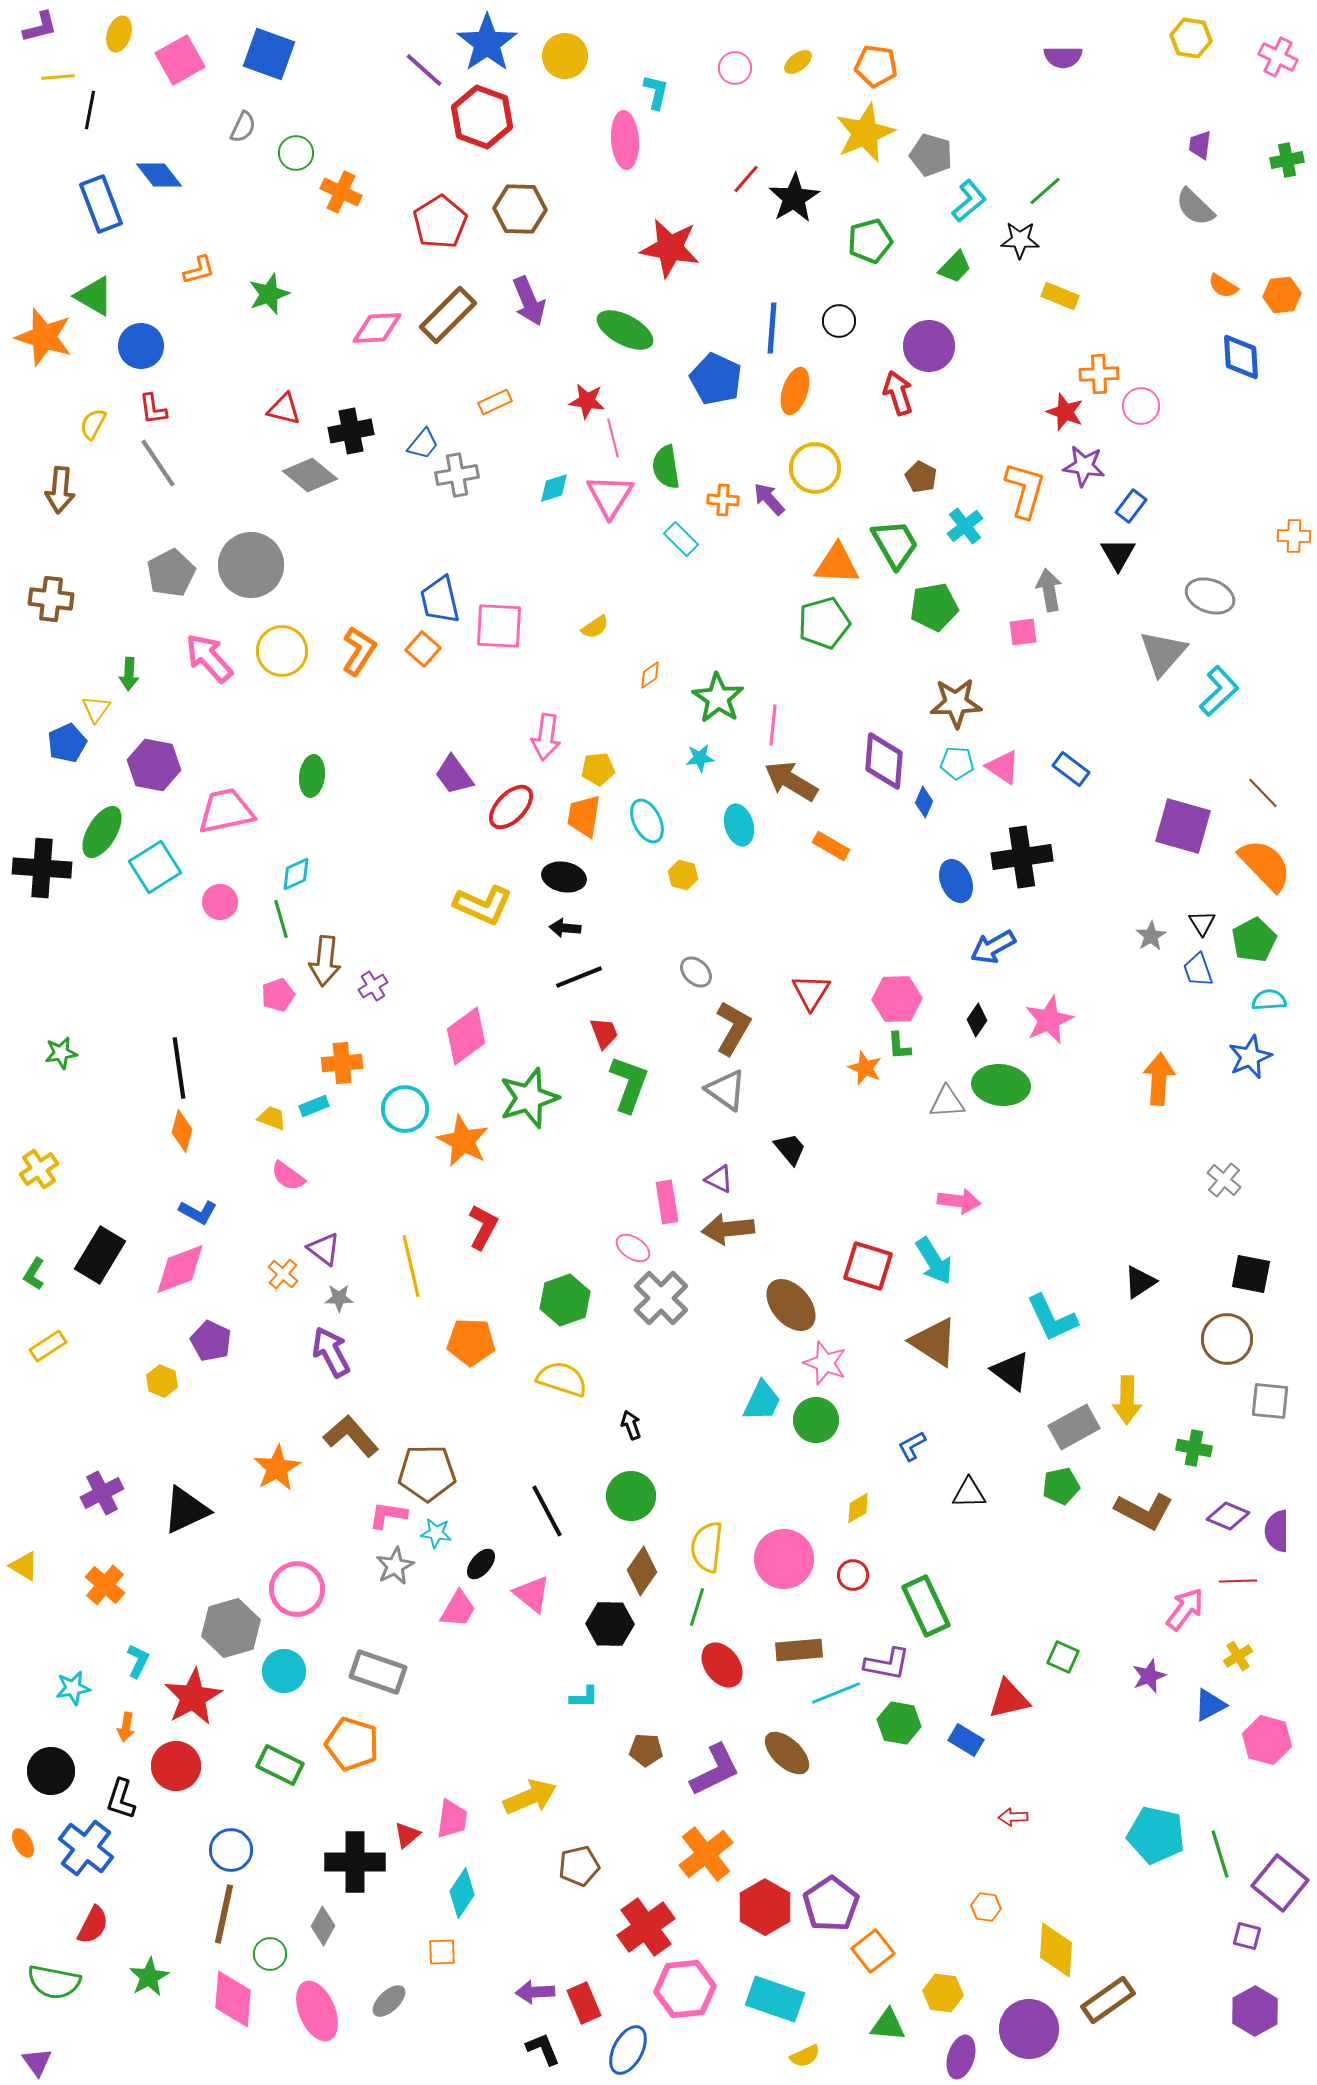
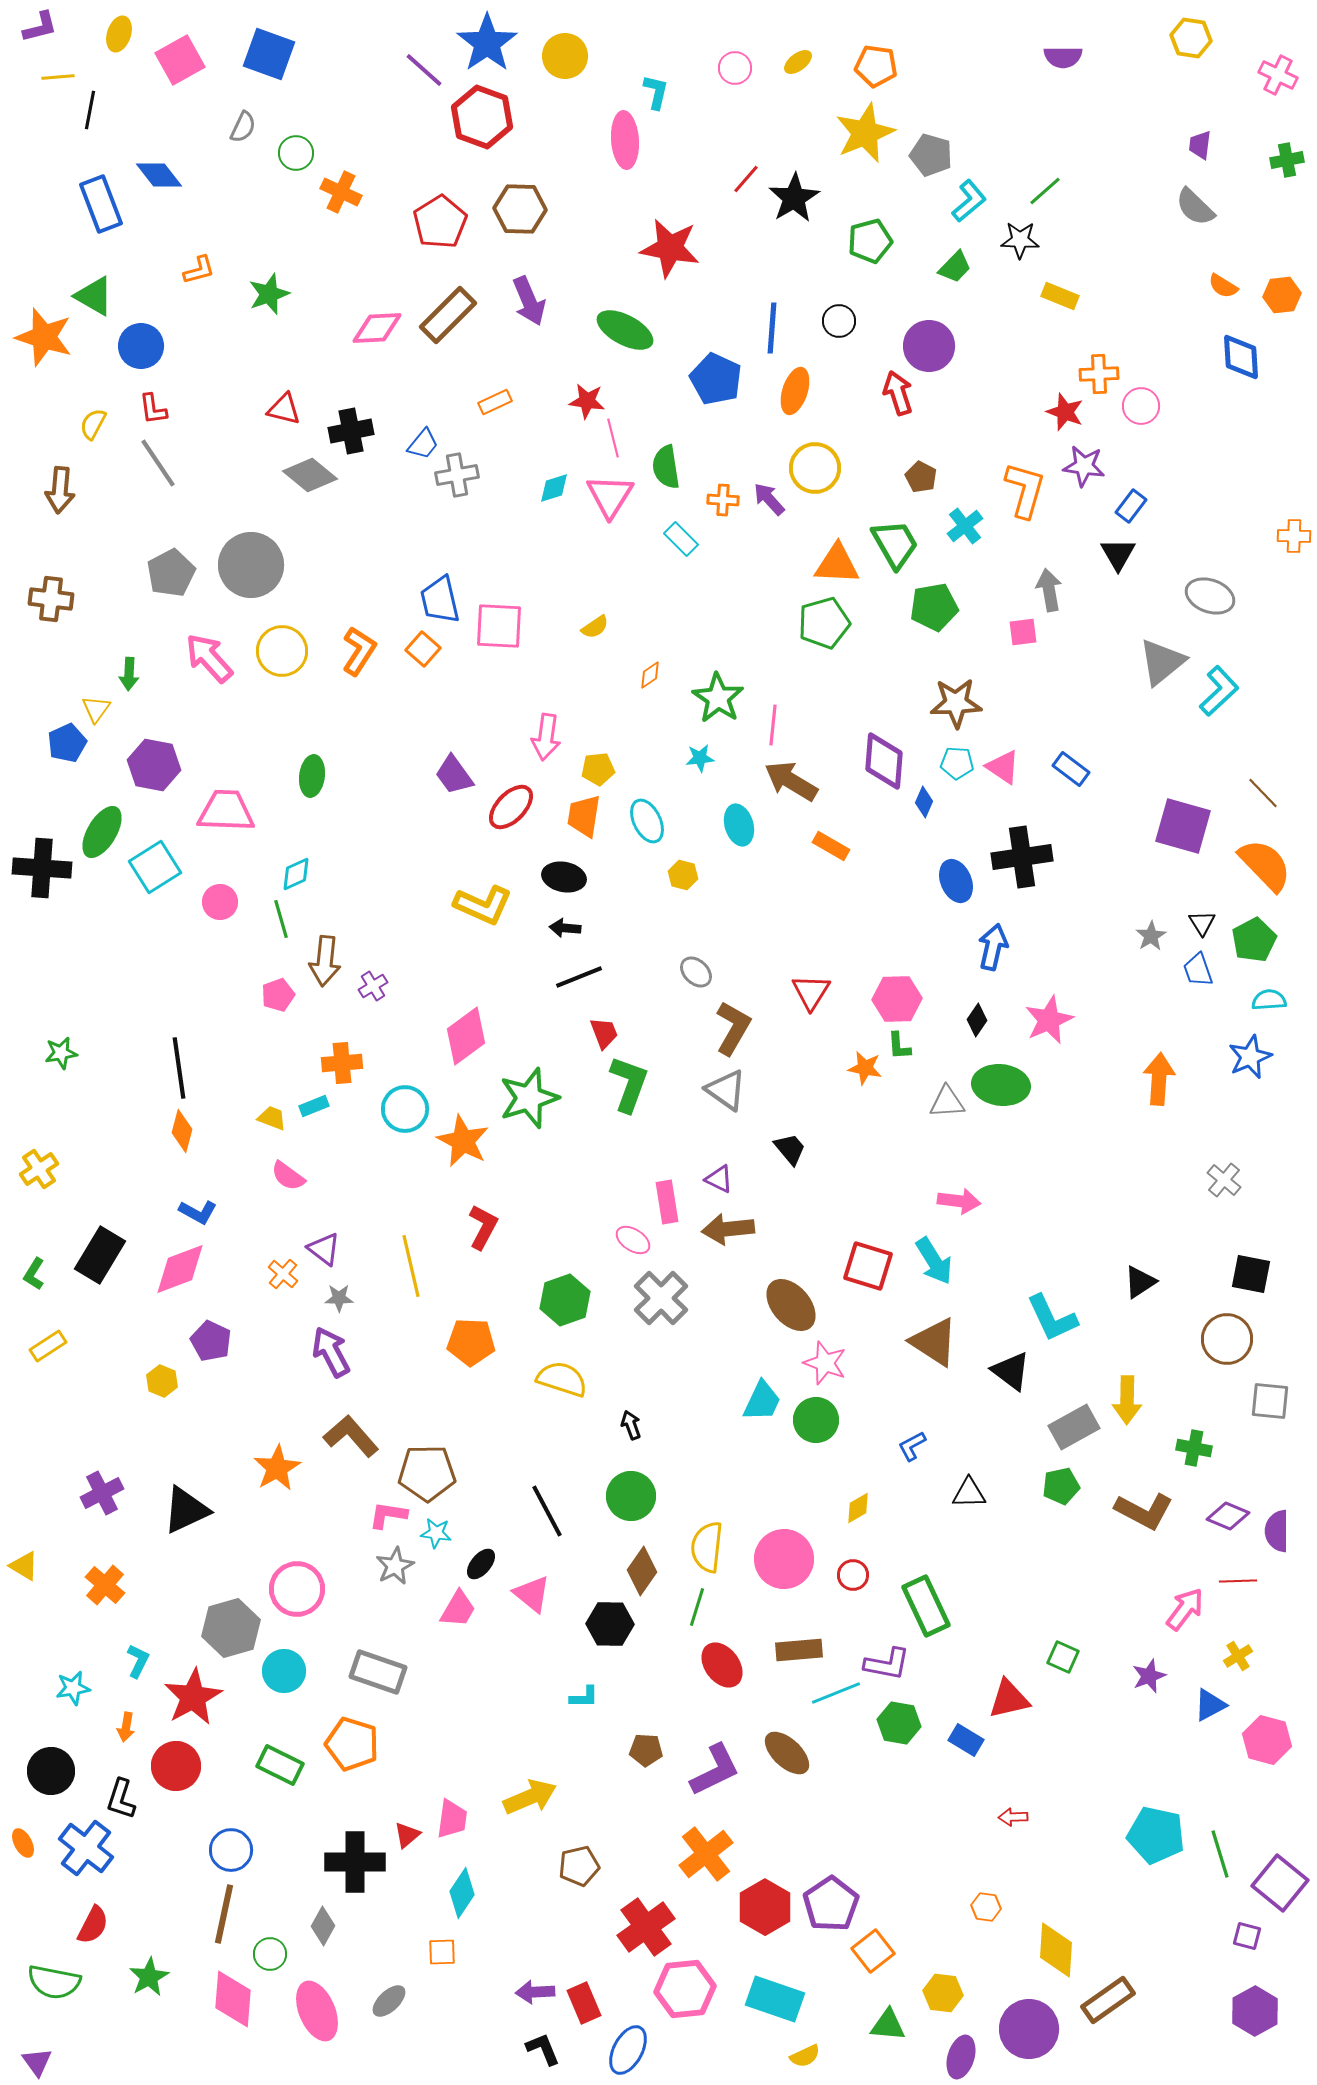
pink cross at (1278, 57): moved 18 px down
gray triangle at (1163, 653): moved 1 px left, 9 px down; rotated 10 degrees clockwise
pink trapezoid at (226, 811): rotated 14 degrees clockwise
blue arrow at (993, 947): rotated 132 degrees clockwise
orange star at (865, 1068): rotated 12 degrees counterclockwise
pink ellipse at (633, 1248): moved 8 px up
